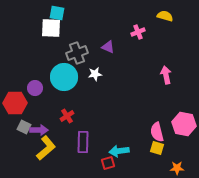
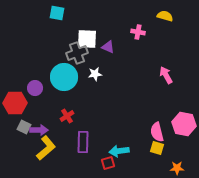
white square: moved 36 px right, 11 px down
pink cross: rotated 32 degrees clockwise
pink arrow: rotated 18 degrees counterclockwise
